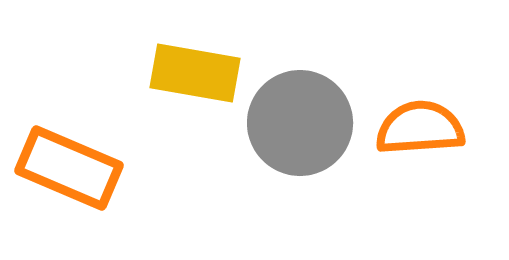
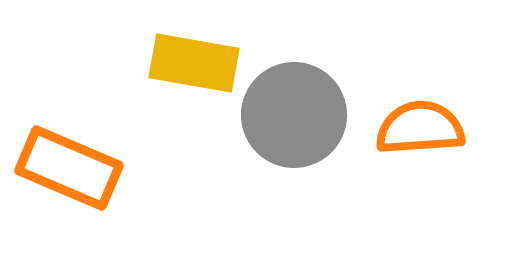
yellow rectangle: moved 1 px left, 10 px up
gray circle: moved 6 px left, 8 px up
